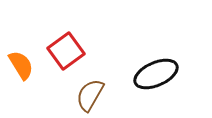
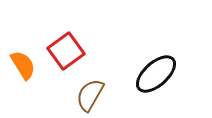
orange semicircle: moved 2 px right
black ellipse: rotated 18 degrees counterclockwise
